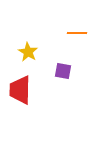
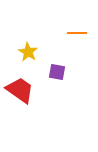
purple square: moved 6 px left, 1 px down
red trapezoid: rotated 124 degrees clockwise
